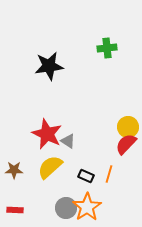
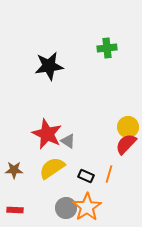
yellow semicircle: moved 2 px right, 1 px down; rotated 8 degrees clockwise
